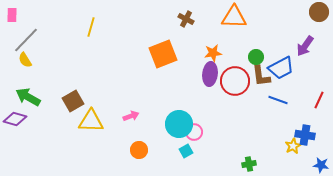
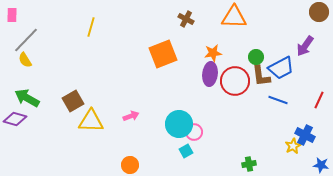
green arrow: moved 1 px left, 1 px down
blue cross: rotated 18 degrees clockwise
orange circle: moved 9 px left, 15 px down
